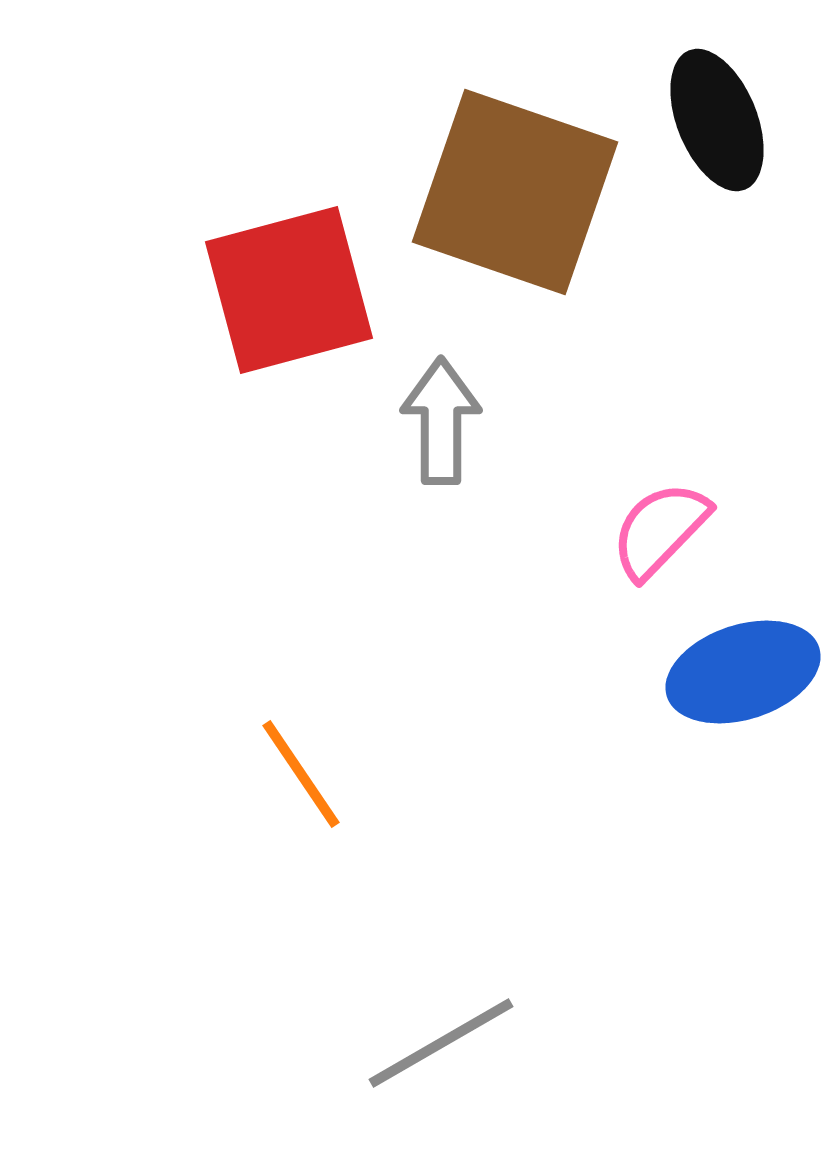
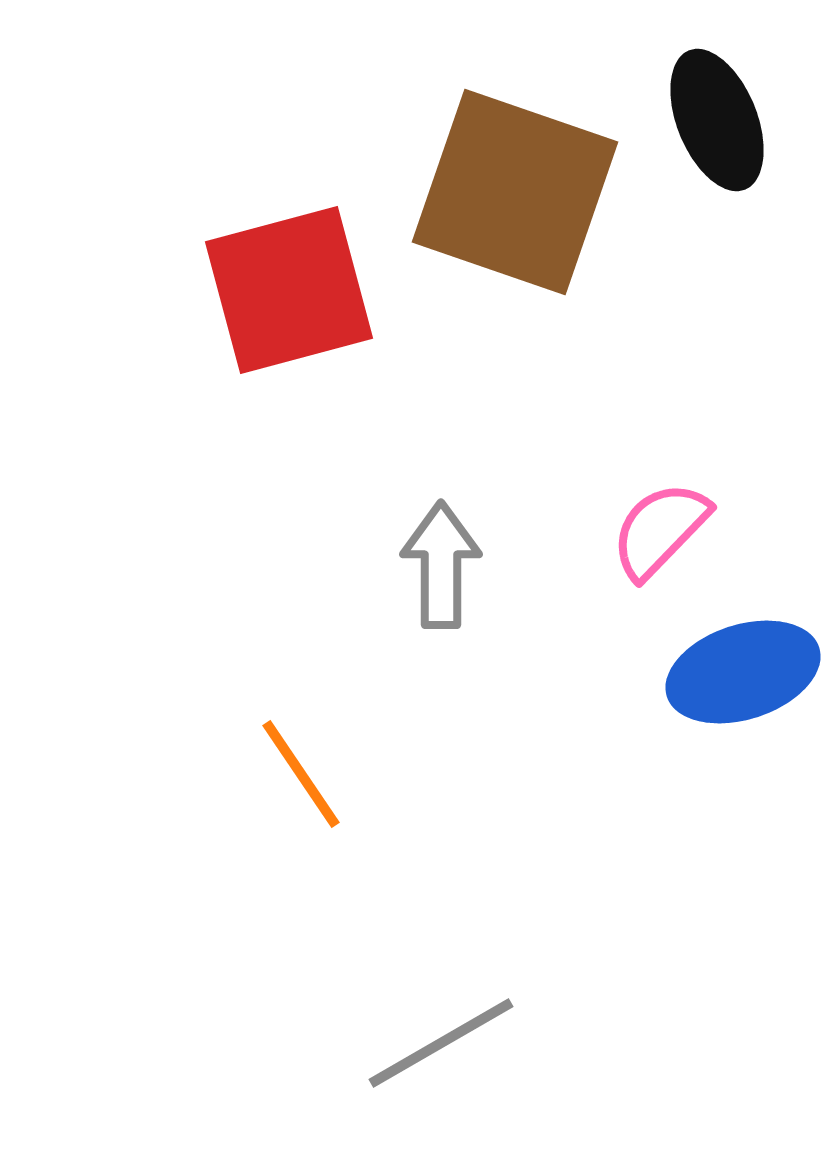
gray arrow: moved 144 px down
